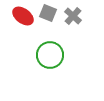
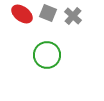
red ellipse: moved 1 px left, 2 px up
green circle: moved 3 px left
